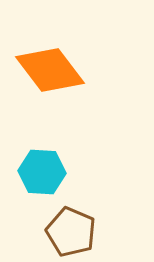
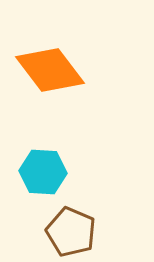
cyan hexagon: moved 1 px right
